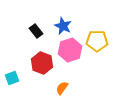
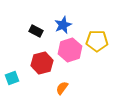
blue star: moved 1 px up; rotated 24 degrees clockwise
black rectangle: rotated 24 degrees counterclockwise
red hexagon: rotated 25 degrees clockwise
